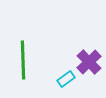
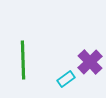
purple cross: moved 1 px right
